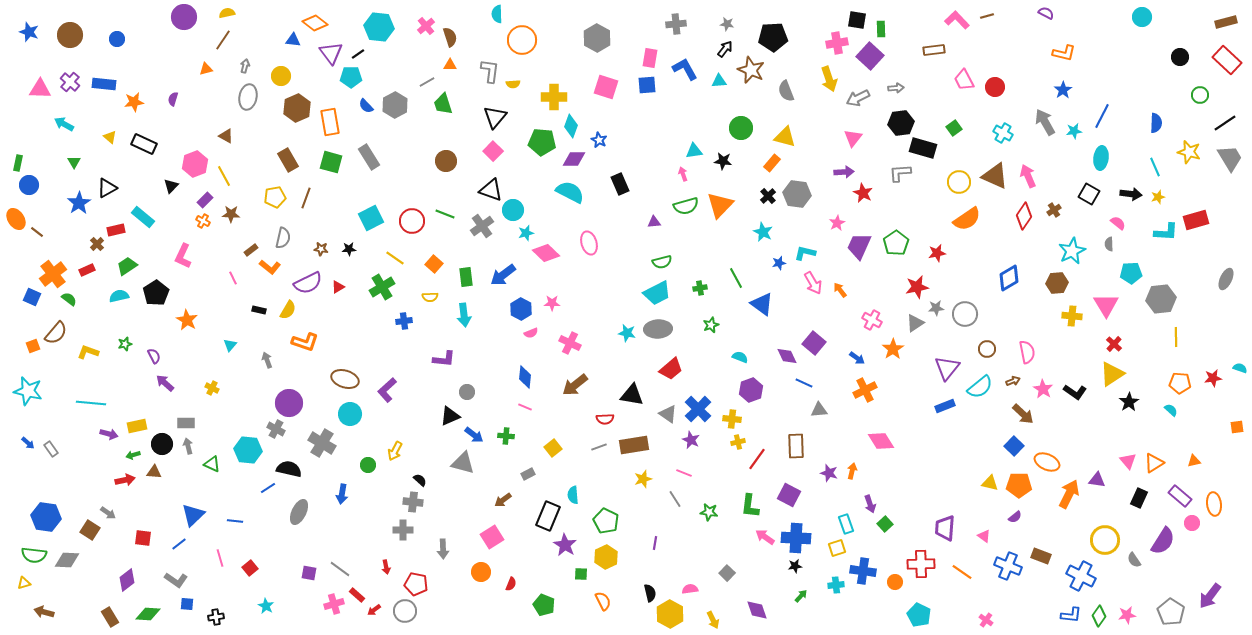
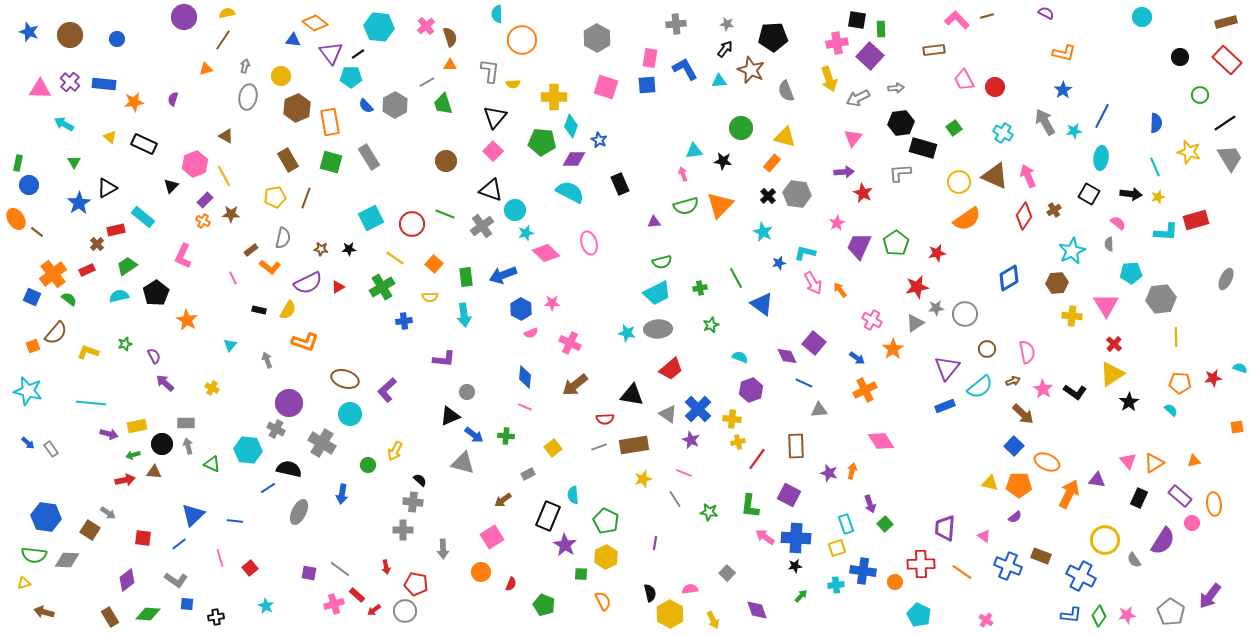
cyan circle at (513, 210): moved 2 px right
red circle at (412, 221): moved 3 px down
blue arrow at (503, 275): rotated 16 degrees clockwise
